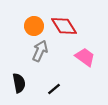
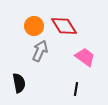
black line: moved 22 px right; rotated 40 degrees counterclockwise
